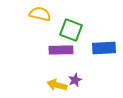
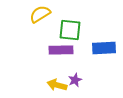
yellow semicircle: rotated 45 degrees counterclockwise
green square: moved 1 px left; rotated 15 degrees counterclockwise
